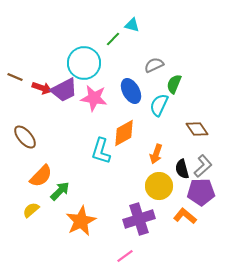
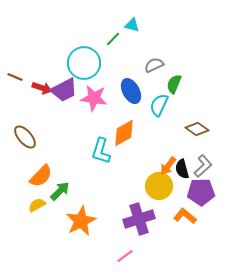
brown diamond: rotated 20 degrees counterclockwise
orange arrow: moved 12 px right, 12 px down; rotated 18 degrees clockwise
yellow semicircle: moved 6 px right, 5 px up; rotated 12 degrees clockwise
